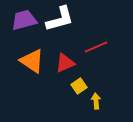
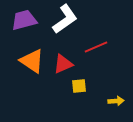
white L-shape: moved 5 px right; rotated 20 degrees counterclockwise
red triangle: moved 2 px left, 1 px down
yellow square: rotated 28 degrees clockwise
yellow arrow: moved 20 px right; rotated 91 degrees clockwise
